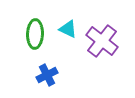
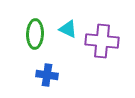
purple cross: rotated 32 degrees counterclockwise
blue cross: rotated 35 degrees clockwise
